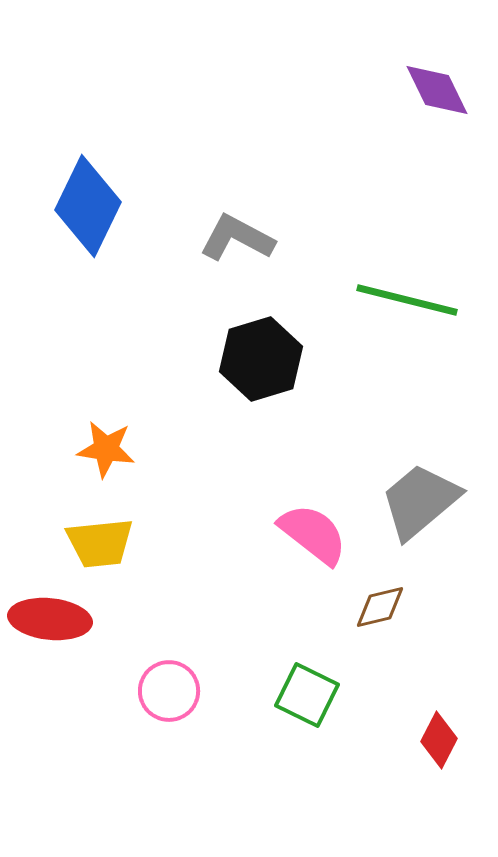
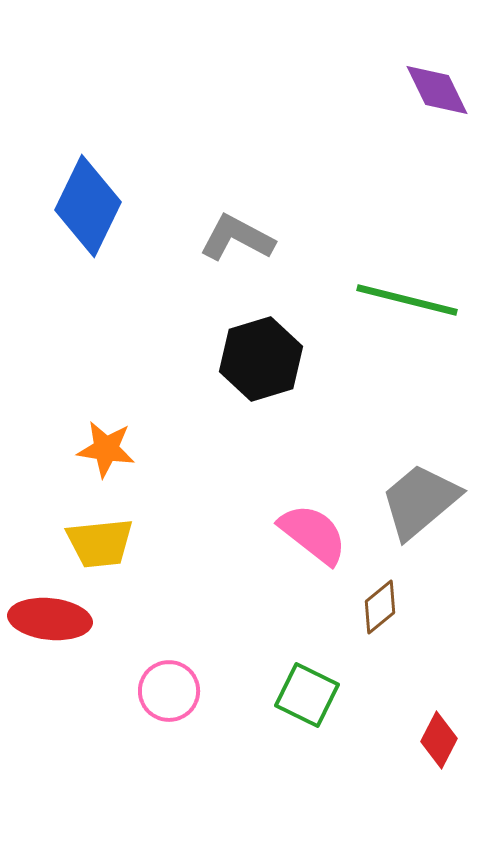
brown diamond: rotated 26 degrees counterclockwise
